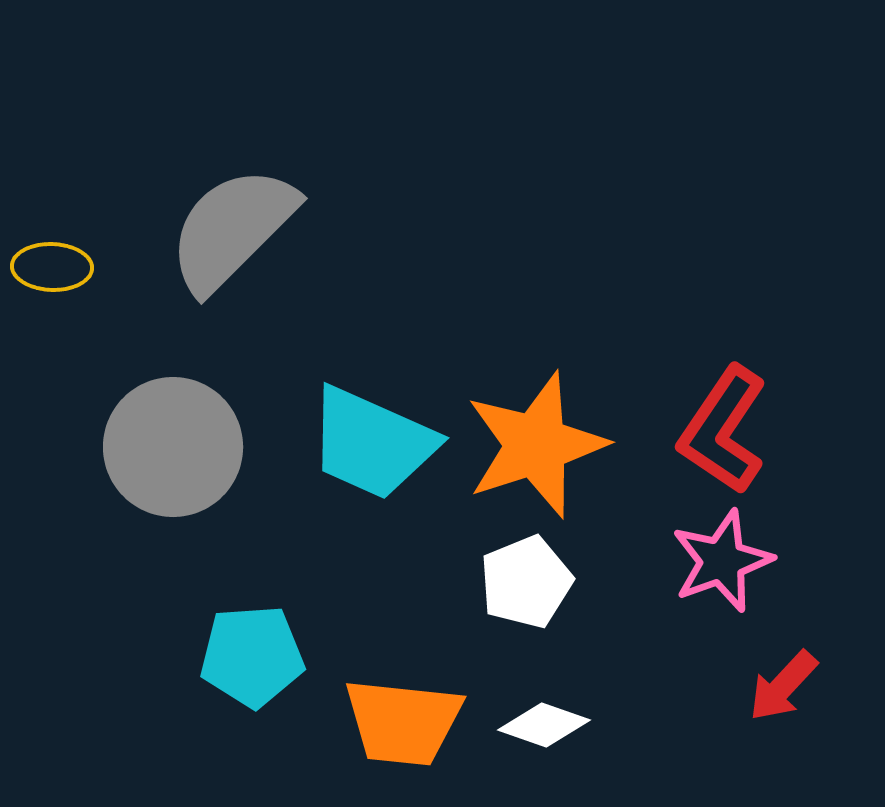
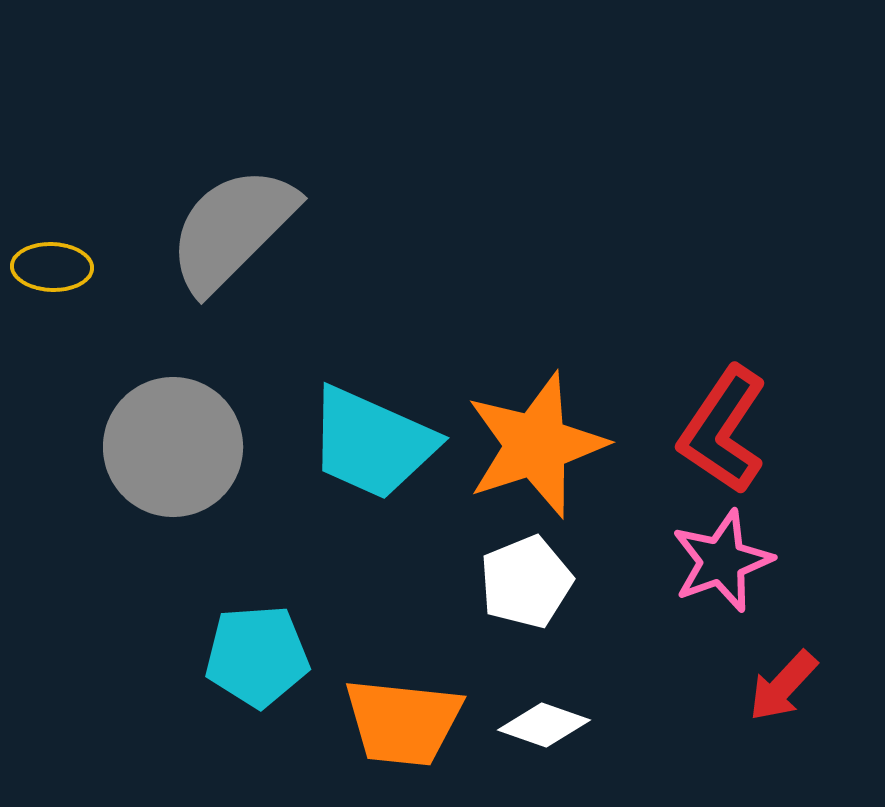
cyan pentagon: moved 5 px right
